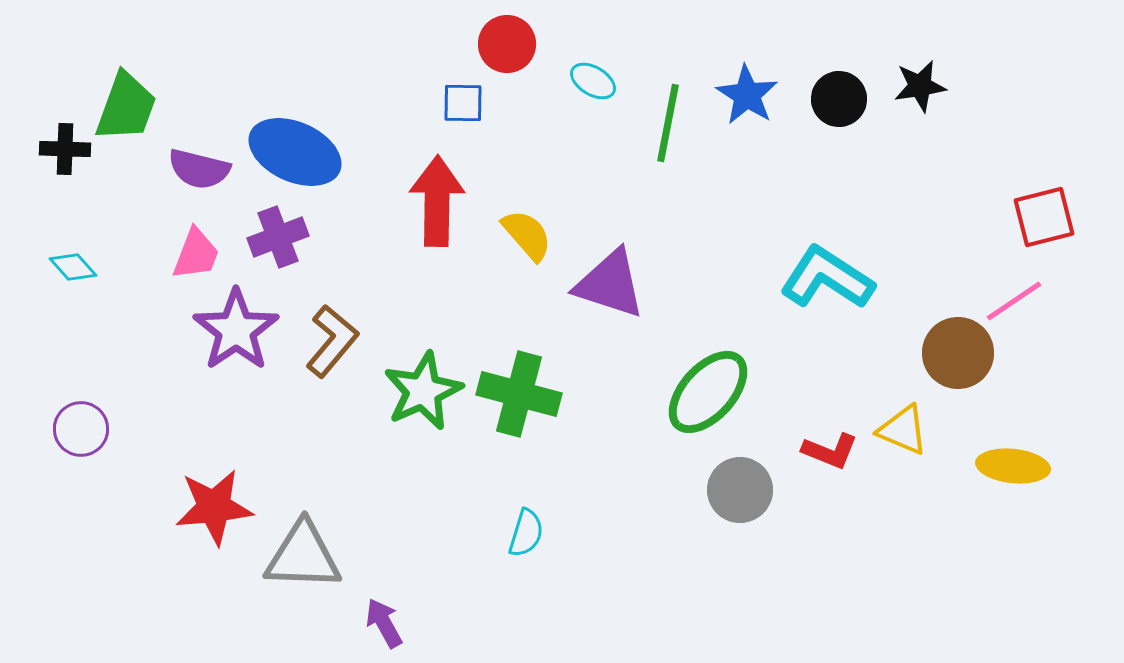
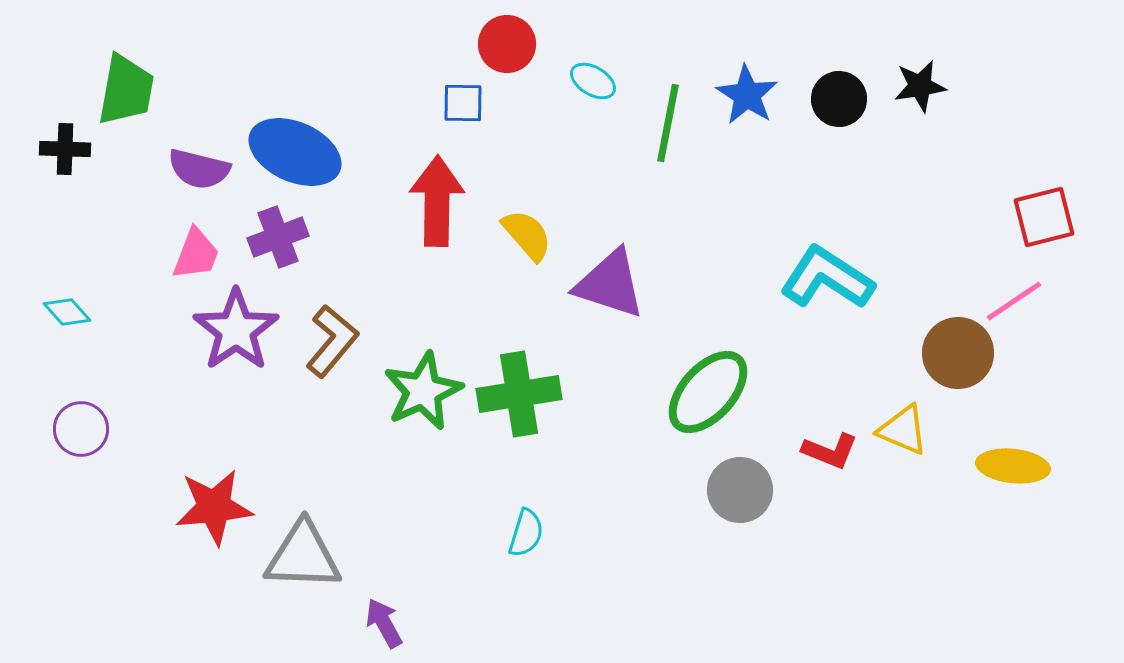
green trapezoid: moved 17 px up; rotated 10 degrees counterclockwise
cyan diamond: moved 6 px left, 45 px down
green cross: rotated 24 degrees counterclockwise
